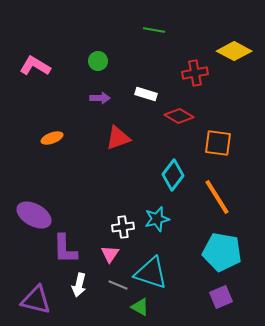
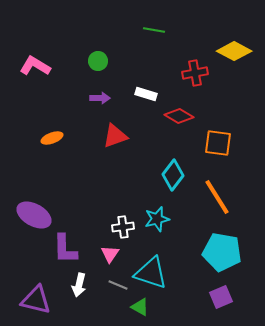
red triangle: moved 3 px left, 2 px up
